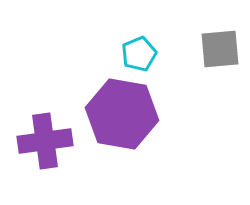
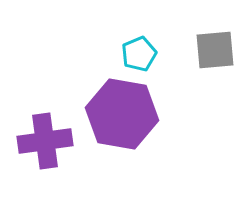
gray square: moved 5 px left, 1 px down
